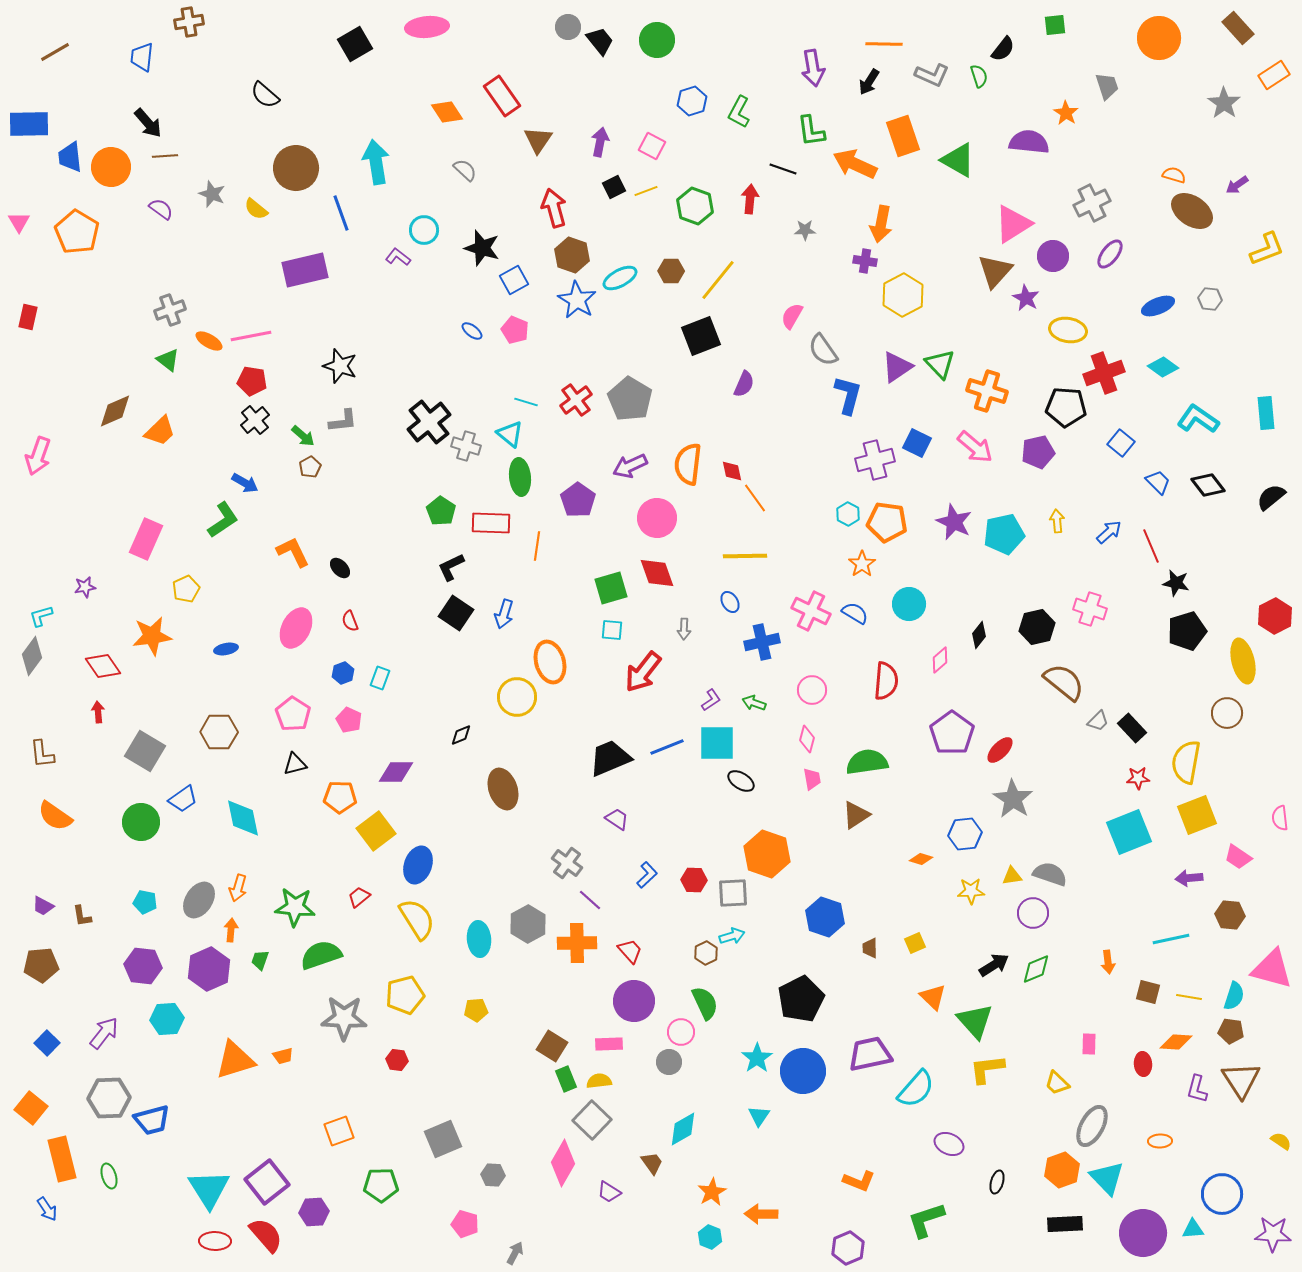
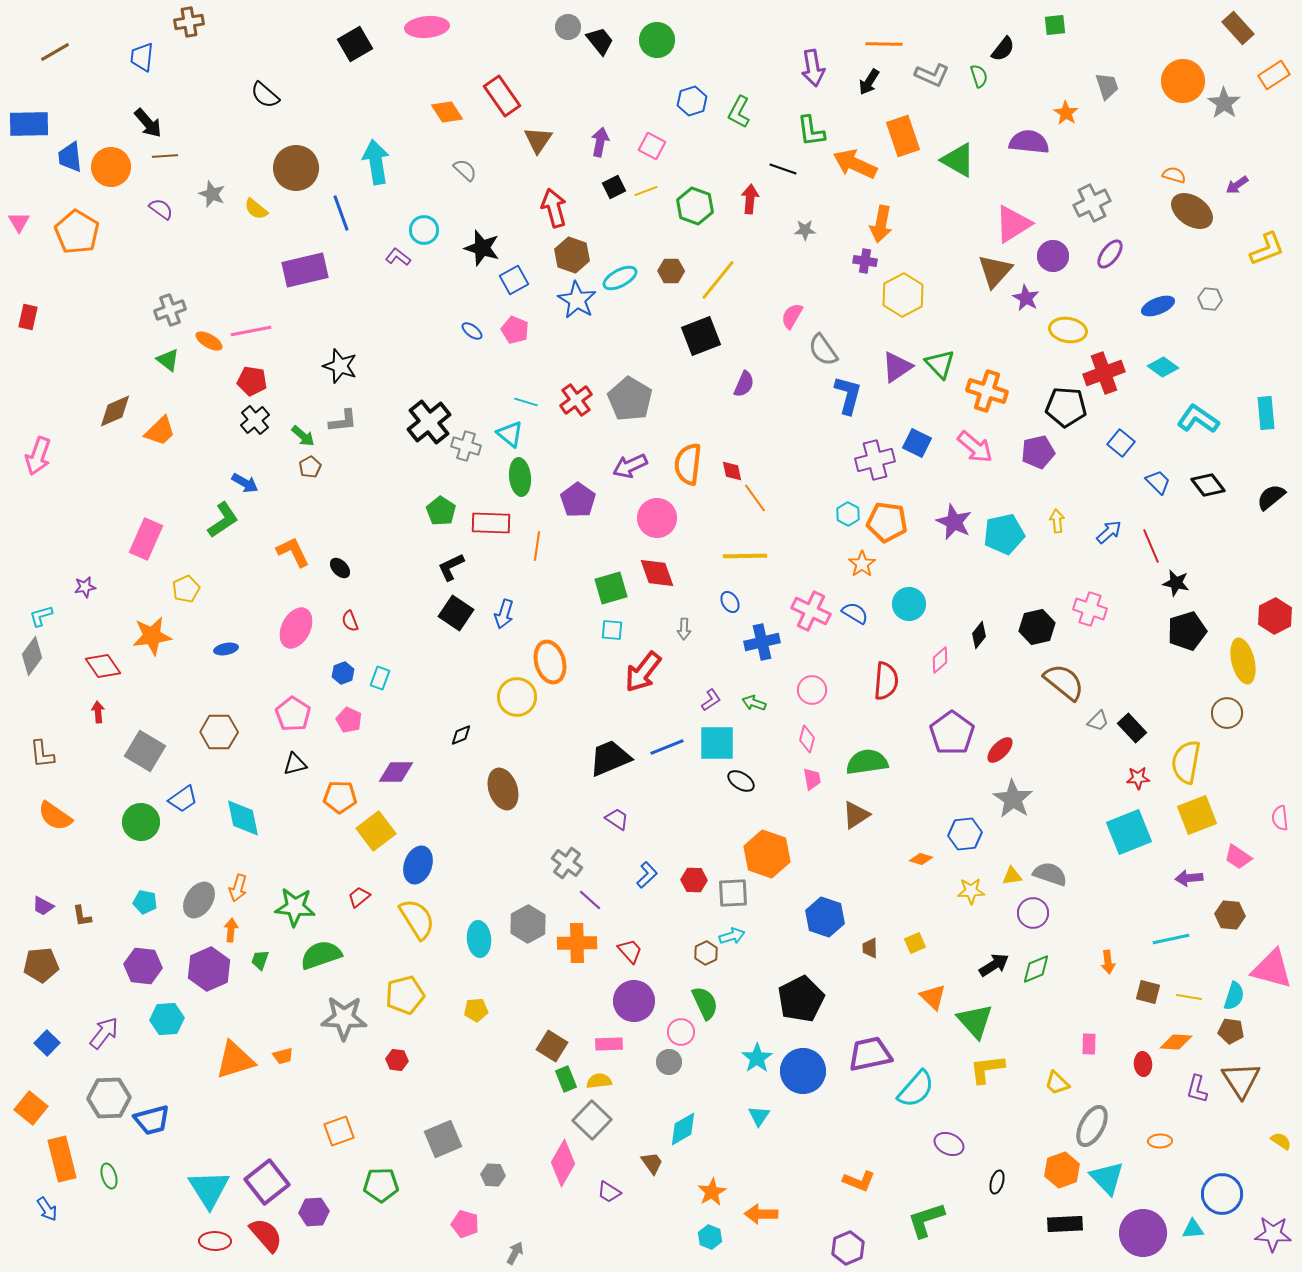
orange circle at (1159, 38): moved 24 px right, 43 px down
pink line at (251, 336): moved 5 px up
